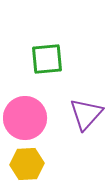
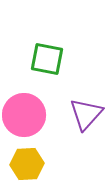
green square: rotated 16 degrees clockwise
pink circle: moved 1 px left, 3 px up
